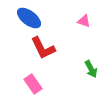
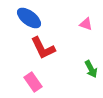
pink triangle: moved 2 px right, 3 px down
pink rectangle: moved 2 px up
